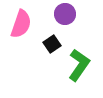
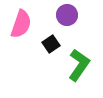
purple circle: moved 2 px right, 1 px down
black square: moved 1 px left
